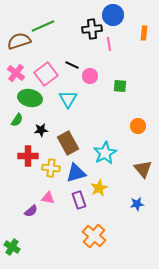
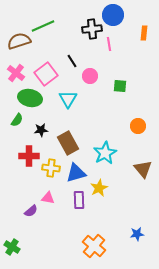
black line: moved 4 px up; rotated 32 degrees clockwise
red cross: moved 1 px right
purple rectangle: rotated 18 degrees clockwise
blue star: moved 30 px down
orange cross: moved 10 px down
